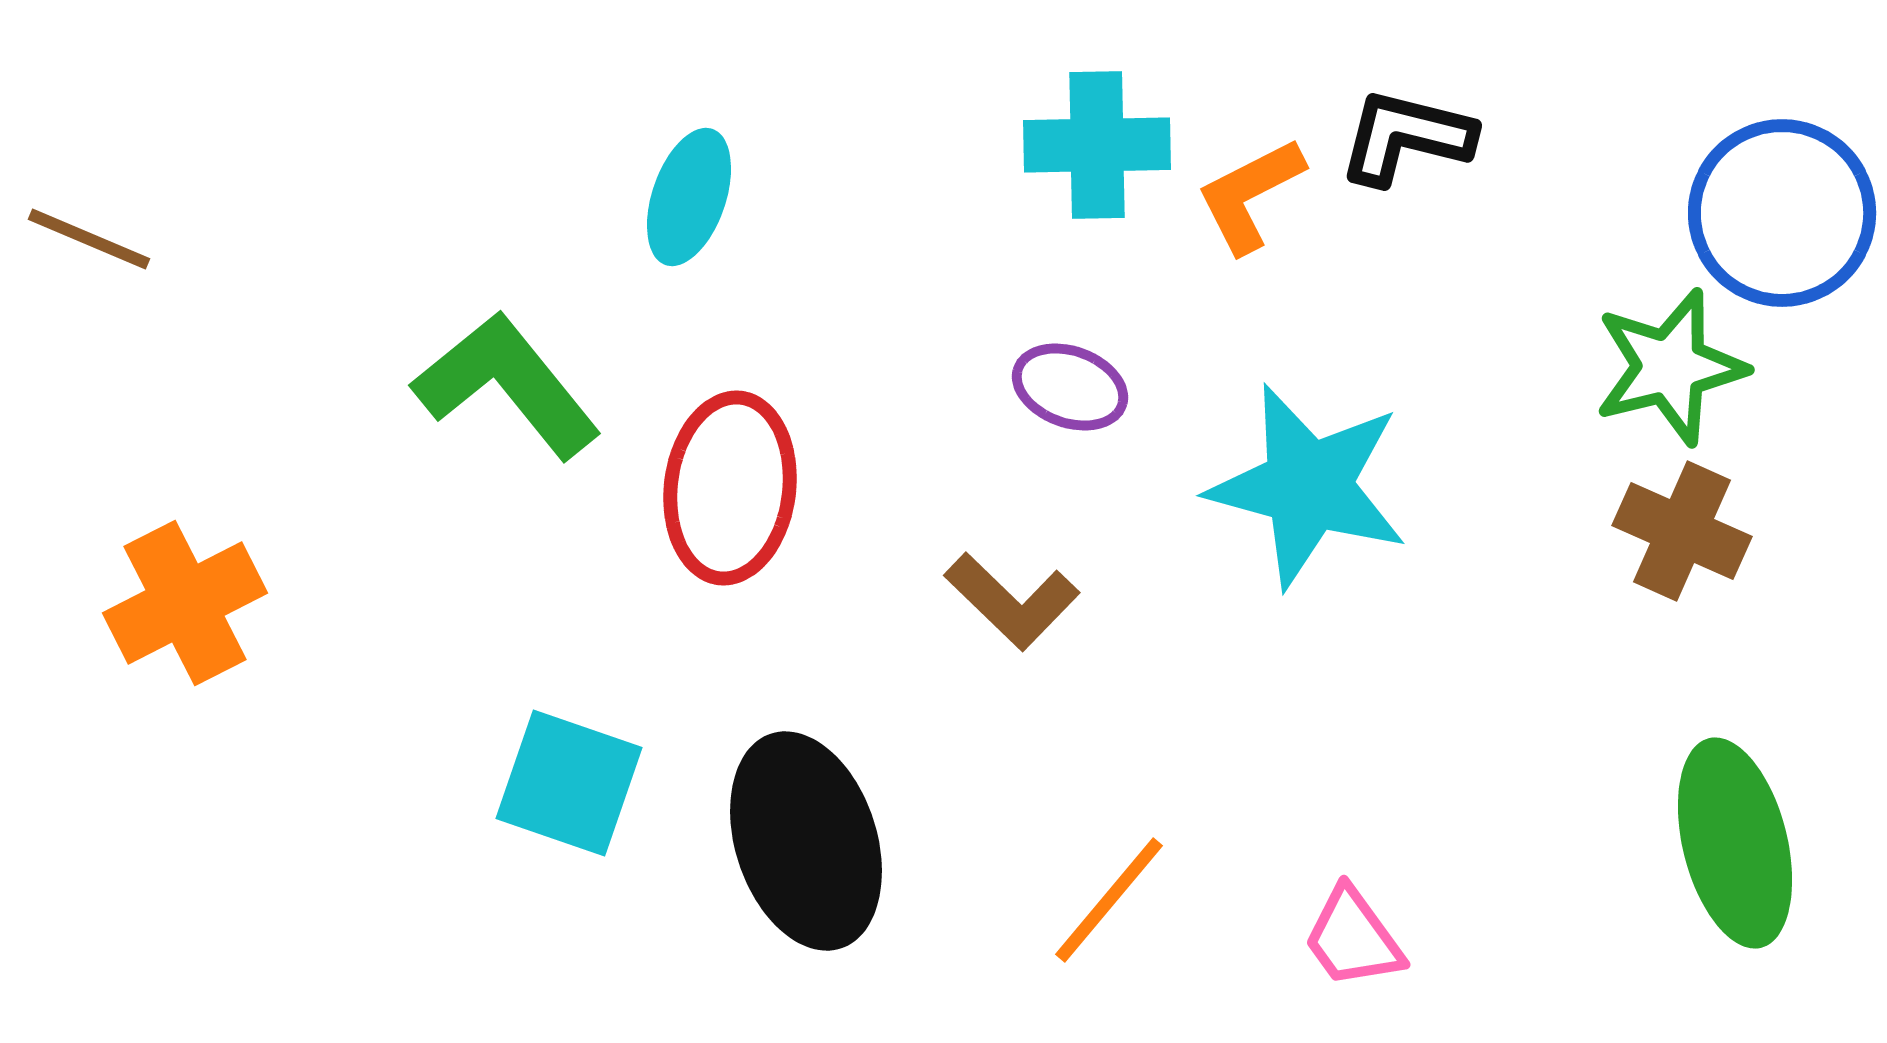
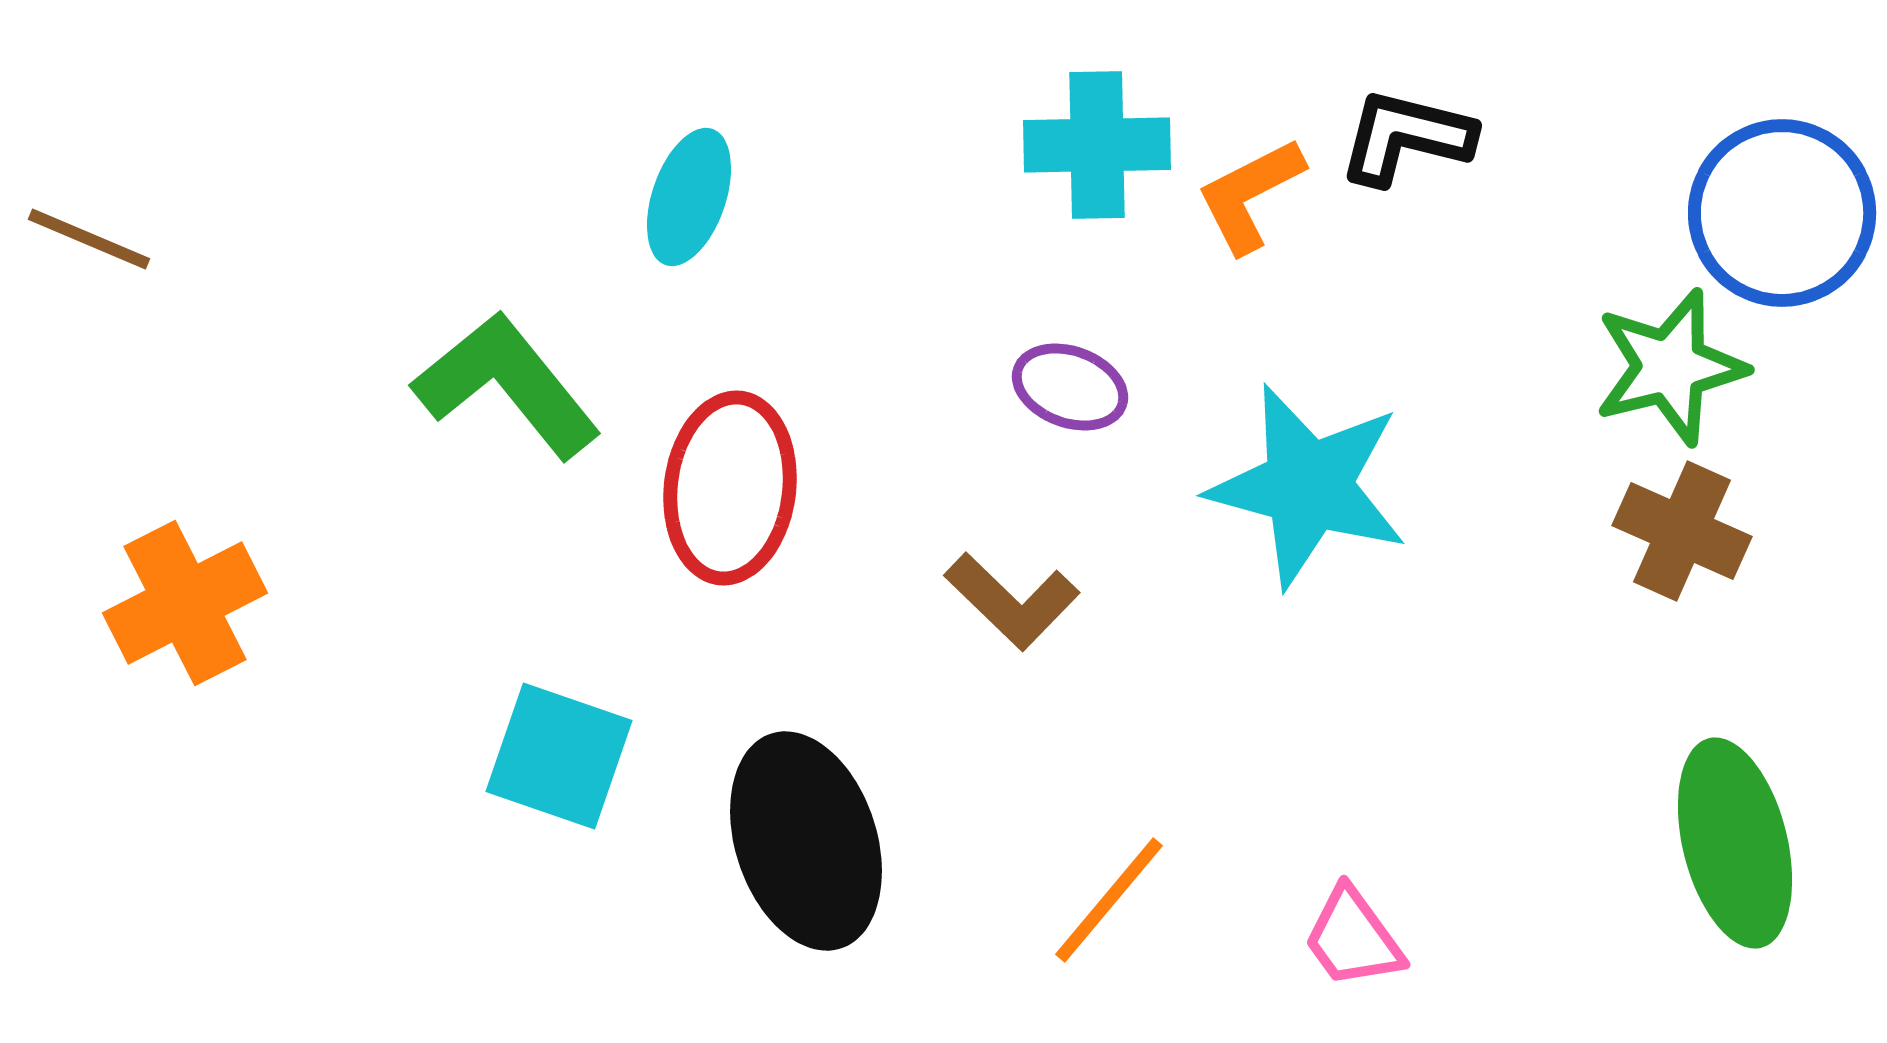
cyan square: moved 10 px left, 27 px up
